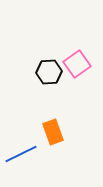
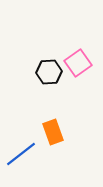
pink square: moved 1 px right, 1 px up
blue line: rotated 12 degrees counterclockwise
